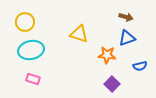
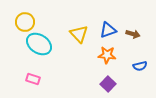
brown arrow: moved 7 px right, 17 px down
yellow triangle: rotated 30 degrees clockwise
blue triangle: moved 19 px left, 8 px up
cyan ellipse: moved 8 px right, 6 px up; rotated 45 degrees clockwise
purple square: moved 4 px left
